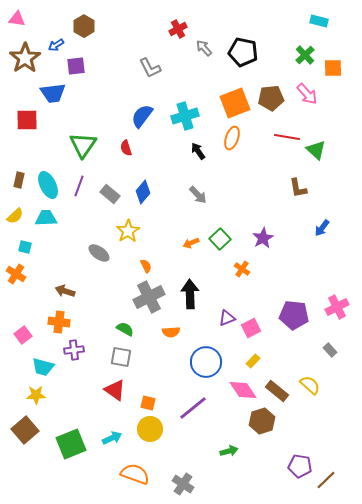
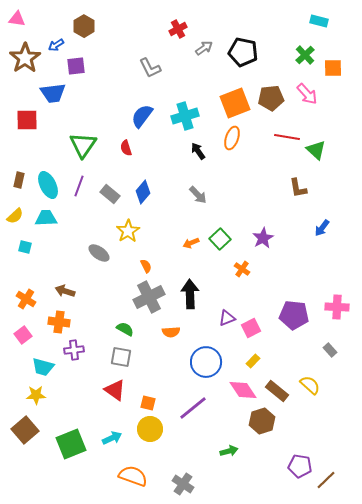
gray arrow at (204, 48): rotated 96 degrees clockwise
orange cross at (16, 274): moved 10 px right, 25 px down
pink cross at (337, 307): rotated 30 degrees clockwise
orange semicircle at (135, 474): moved 2 px left, 2 px down
